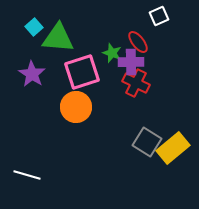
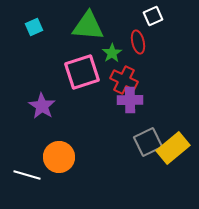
white square: moved 6 px left
cyan square: rotated 18 degrees clockwise
green triangle: moved 30 px right, 12 px up
red ellipse: rotated 25 degrees clockwise
green star: rotated 18 degrees clockwise
purple cross: moved 1 px left, 38 px down
purple star: moved 10 px right, 32 px down
red cross: moved 12 px left, 3 px up
orange circle: moved 17 px left, 50 px down
gray square: moved 1 px right; rotated 32 degrees clockwise
